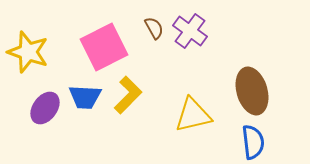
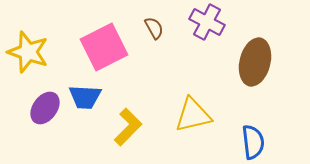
purple cross: moved 17 px right, 9 px up; rotated 8 degrees counterclockwise
brown ellipse: moved 3 px right, 29 px up; rotated 30 degrees clockwise
yellow L-shape: moved 32 px down
